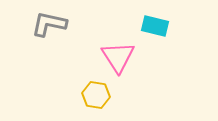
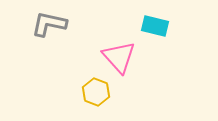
pink triangle: moved 1 px right; rotated 9 degrees counterclockwise
yellow hexagon: moved 3 px up; rotated 12 degrees clockwise
